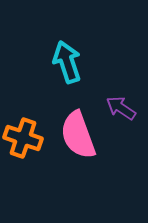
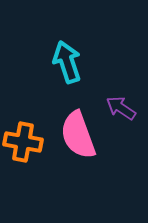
orange cross: moved 4 px down; rotated 9 degrees counterclockwise
